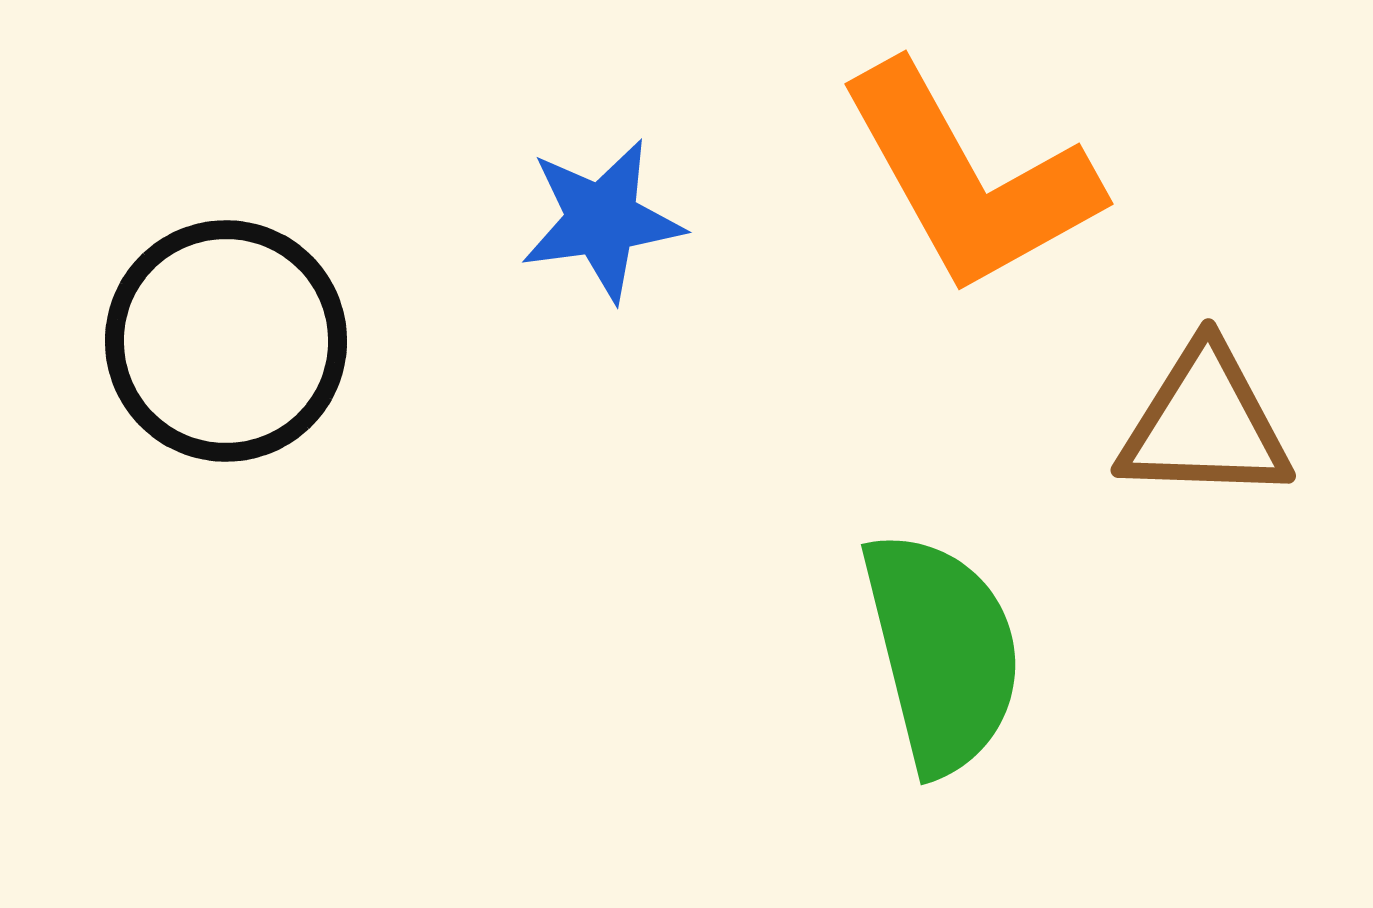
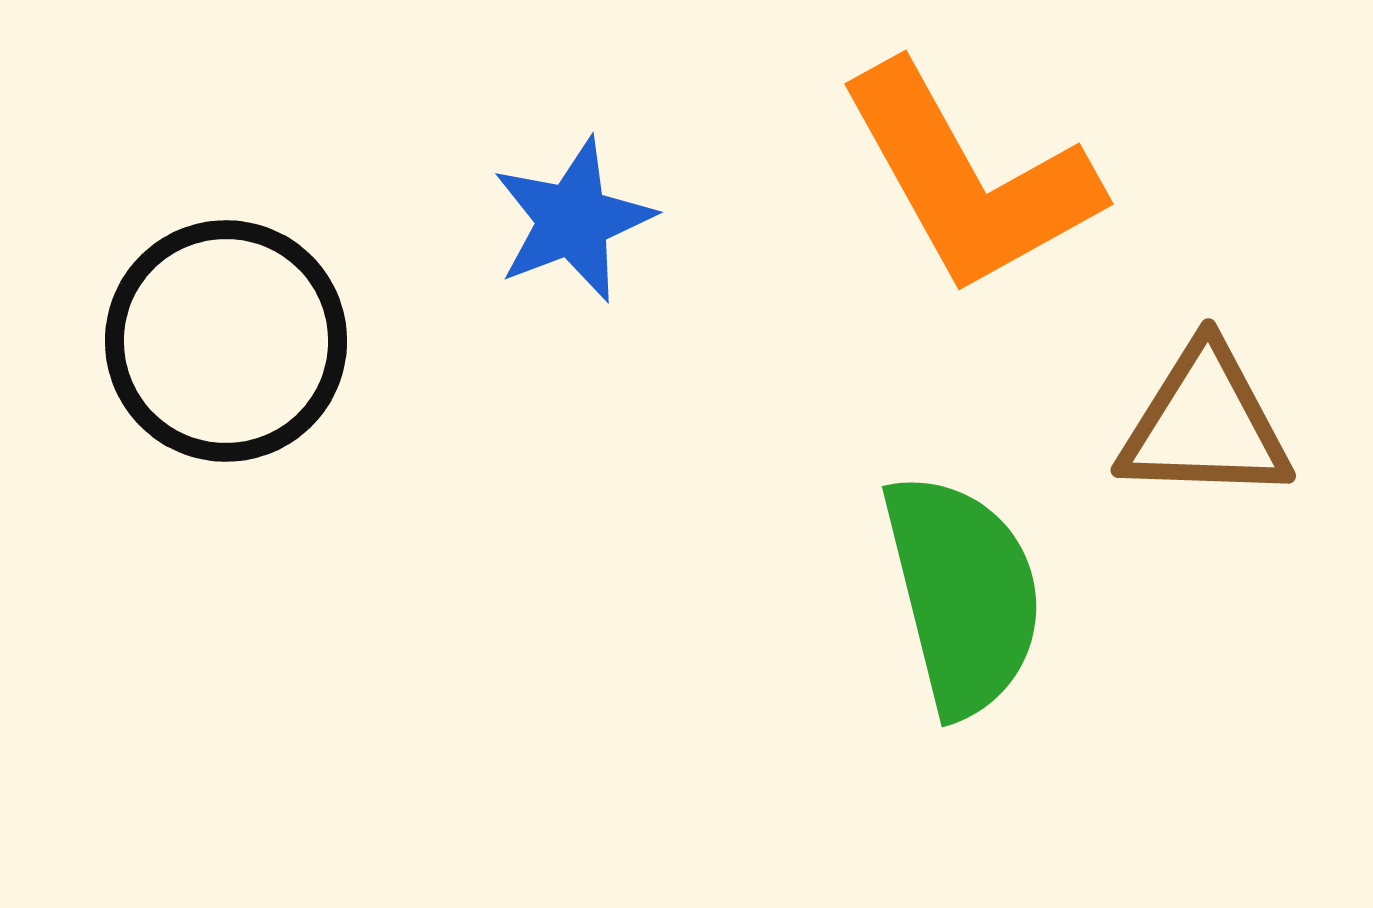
blue star: moved 29 px left; rotated 13 degrees counterclockwise
green semicircle: moved 21 px right, 58 px up
